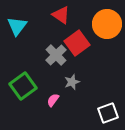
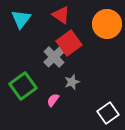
cyan triangle: moved 4 px right, 7 px up
red square: moved 8 px left
gray cross: moved 2 px left, 2 px down
white square: rotated 15 degrees counterclockwise
